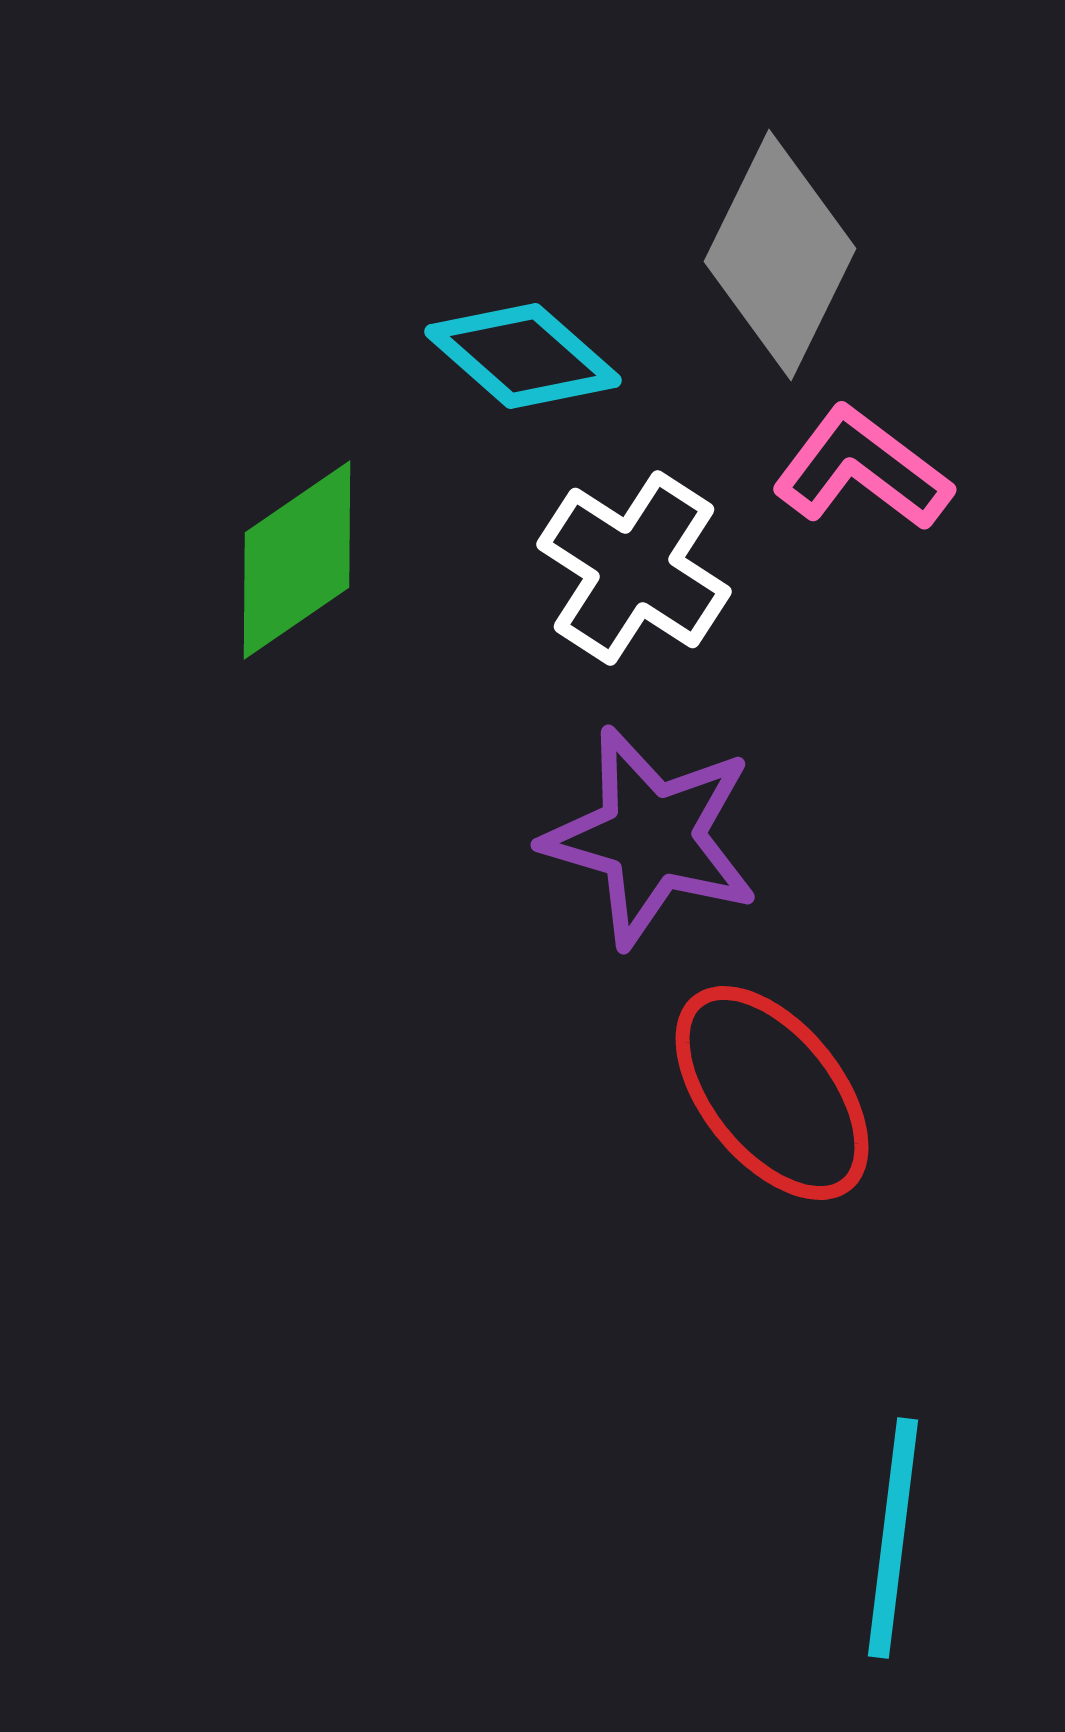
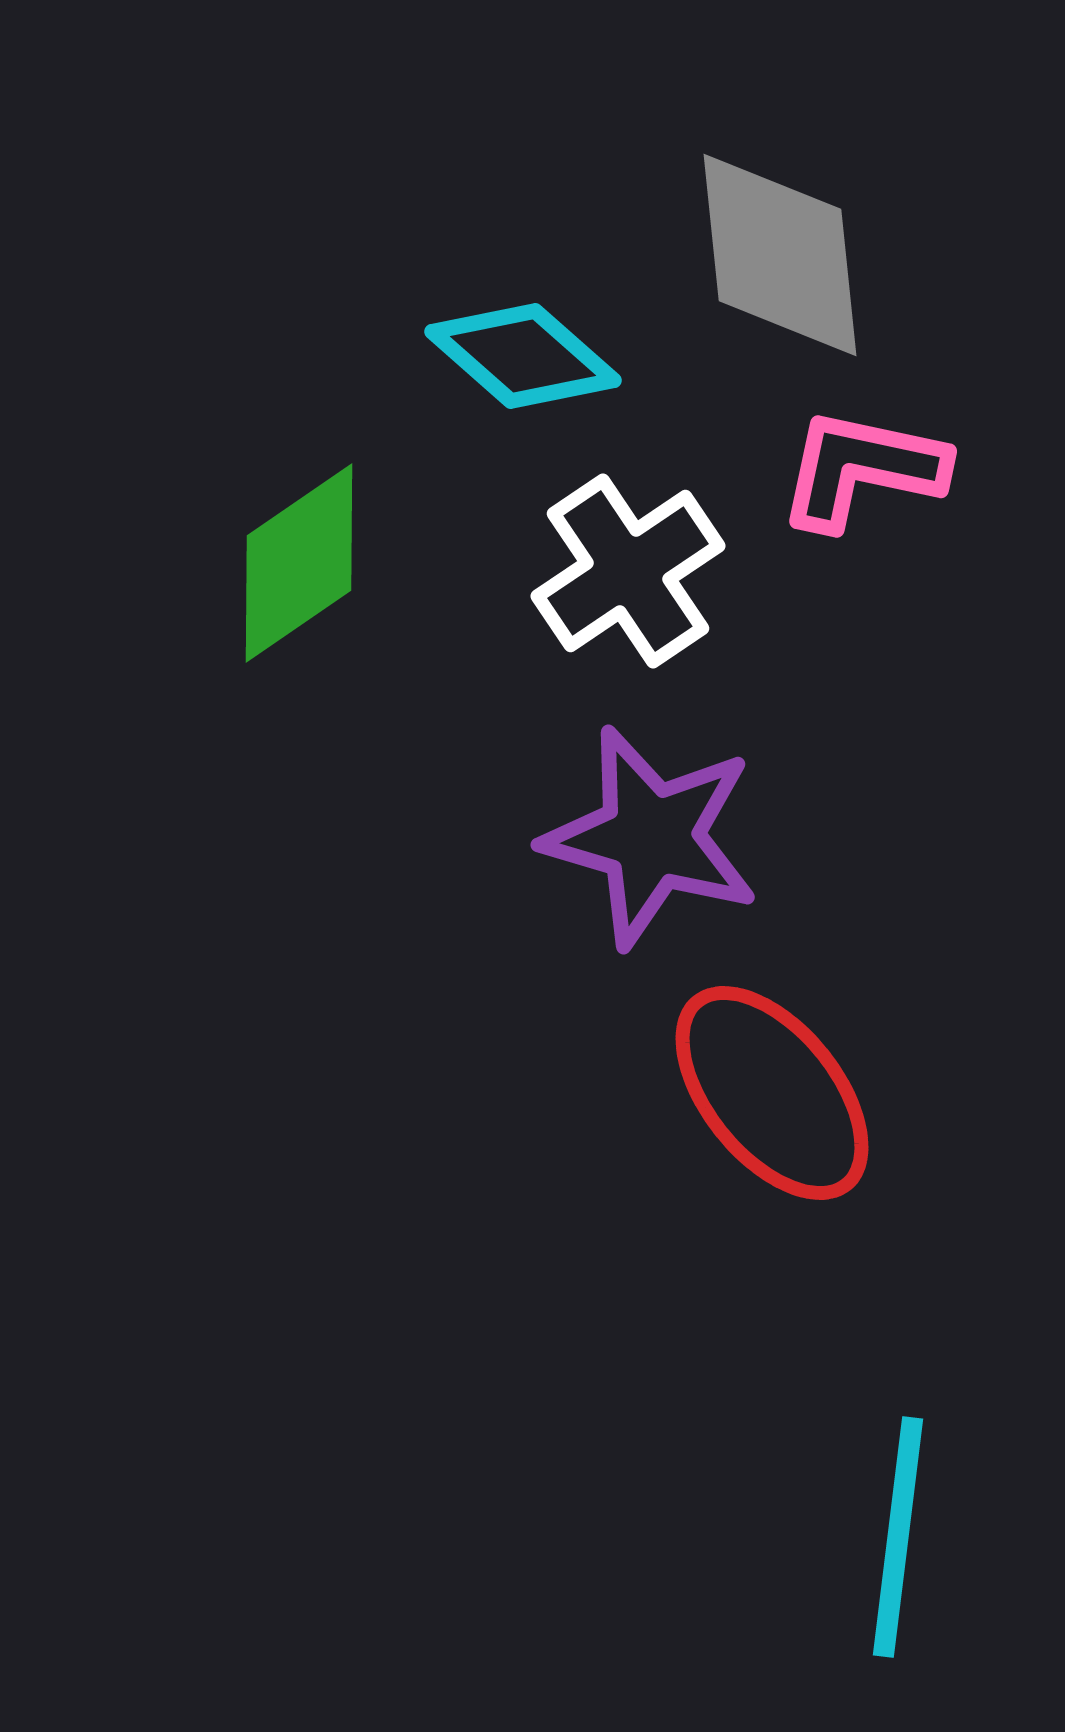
gray diamond: rotated 32 degrees counterclockwise
pink L-shape: rotated 25 degrees counterclockwise
green diamond: moved 2 px right, 3 px down
white cross: moved 6 px left, 3 px down; rotated 23 degrees clockwise
cyan line: moved 5 px right, 1 px up
